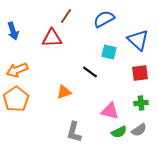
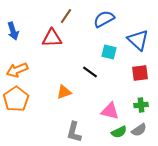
green cross: moved 2 px down
